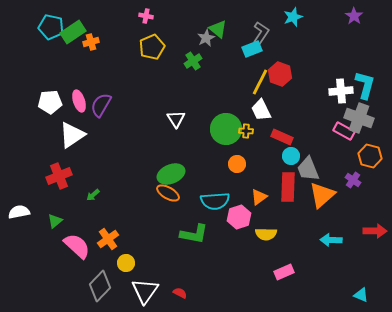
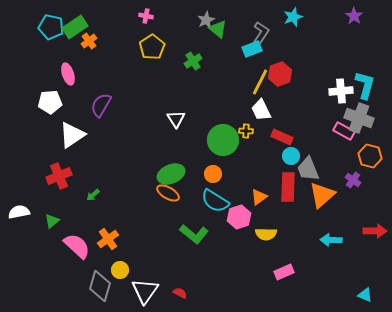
green rectangle at (73, 32): moved 2 px right, 5 px up
gray star at (206, 38): moved 18 px up
orange cross at (91, 42): moved 2 px left, 1 px up; rotated 21 degrees counterclockwise
yellow pentagon at (152, 47): rotated 10 degrees counterclockwise
red hexagon at (280, 74): rotated 20 degrees clockwise
pink ellipse at (79, 101): moved 11 px left, 27 px up
green circle at (226, 129): moved 3 px left, 11 px down
orange circle at (237, 164): moved 24 px left, 10 px down
cyan semicircle at (215, 201): rotated 36 degrees clockwise
green triangle at (55, 221): moved 3 px left
green L-shape at (194, 234): rotated 28 degrees clockwise
yellow circle at (126, 263): moved 6 px left, 7 px down
gray diamond at (100, 286): rotated 28 degrees counterclockwise
cyan triangle at (361, 295): moved 4 px right
